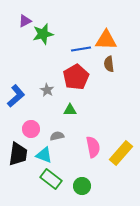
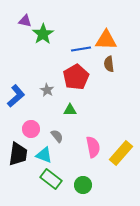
purple triangle: rotated 40 degrees clockwise
green star: rotated 20 degrees counterclockwise
gray semicircle: rotated 64 degrees clockwise
green circle: moved 1 px right, 1 px up
